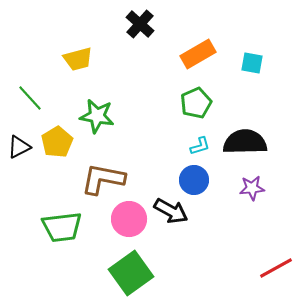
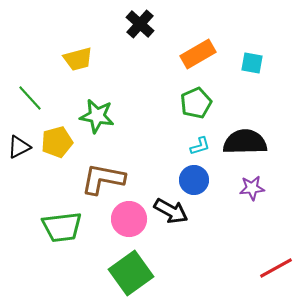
yellow pentagon: rotated 16 degrees clockwise
